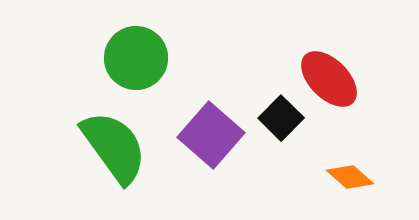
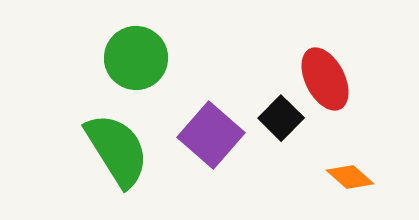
red ellipse: moved 4 px left; rotated 18 degrees clockwise
green semicircle: moved 3 px right, 3 px down; rotated 4 degrees clockwise
